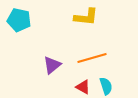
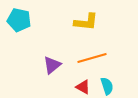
yellow L-shape: moved 5 px down
cyan semicircle: moved 1 px right
